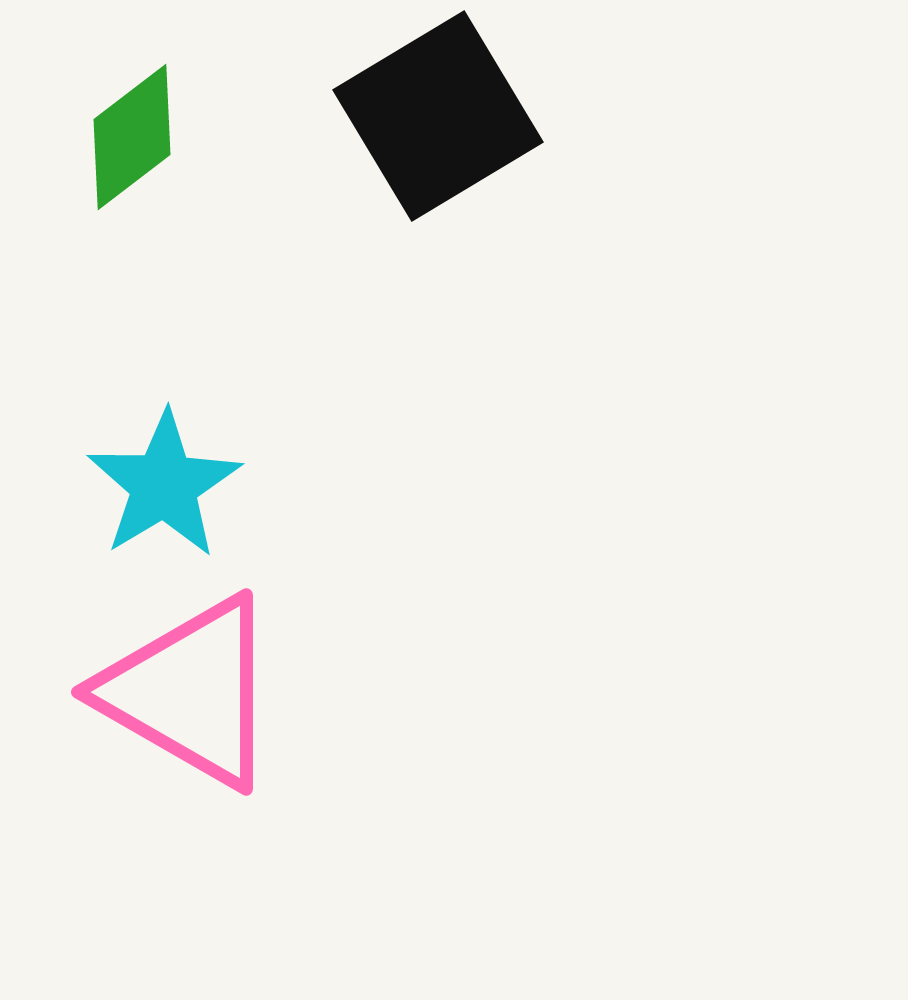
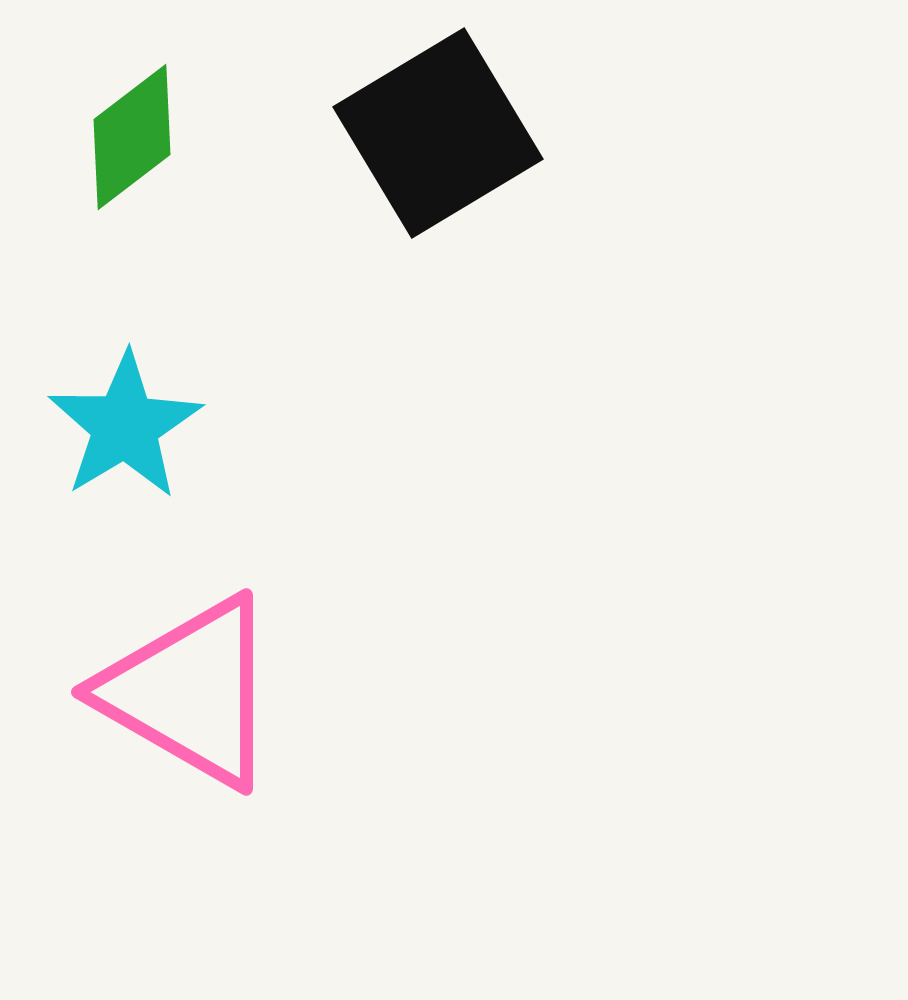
black square: moved 17 px down
cyan star: moved 39 px left, 59 px up
